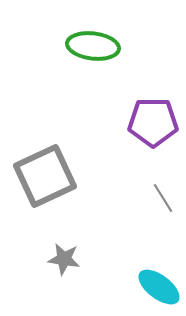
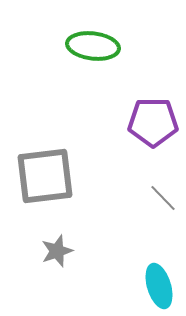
gray square: rotated 18 degrees clockwise
gray line: rotated 12 degrees counterclockwise
gray star: moved 7 px left, 8 px up; rotated 28 degrees counterclockwise
cyan ellipse: moved 1 px up; rotated 36 degrees clockwise
